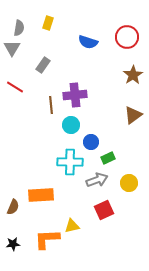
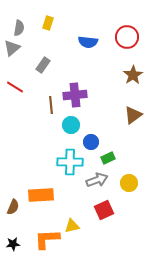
blue semicircle: rotated 12 degrees counterclockwise
gray triangle: rotated 18 degrees clockwise
